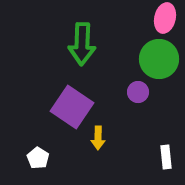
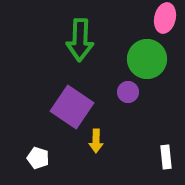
green arrow: moved 2 px left, 4 px up
green circle: moved 12 px left
purple circle: moved 10 px left
yellow arrow: moved 2 px left, 3 px down
white pentagon: rotated 15 degrees counterclockwise
